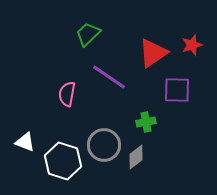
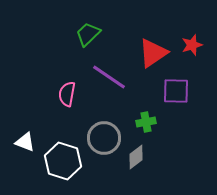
purple square: moved 1 px left, 1 px down
gray circle: moved 7 px up
